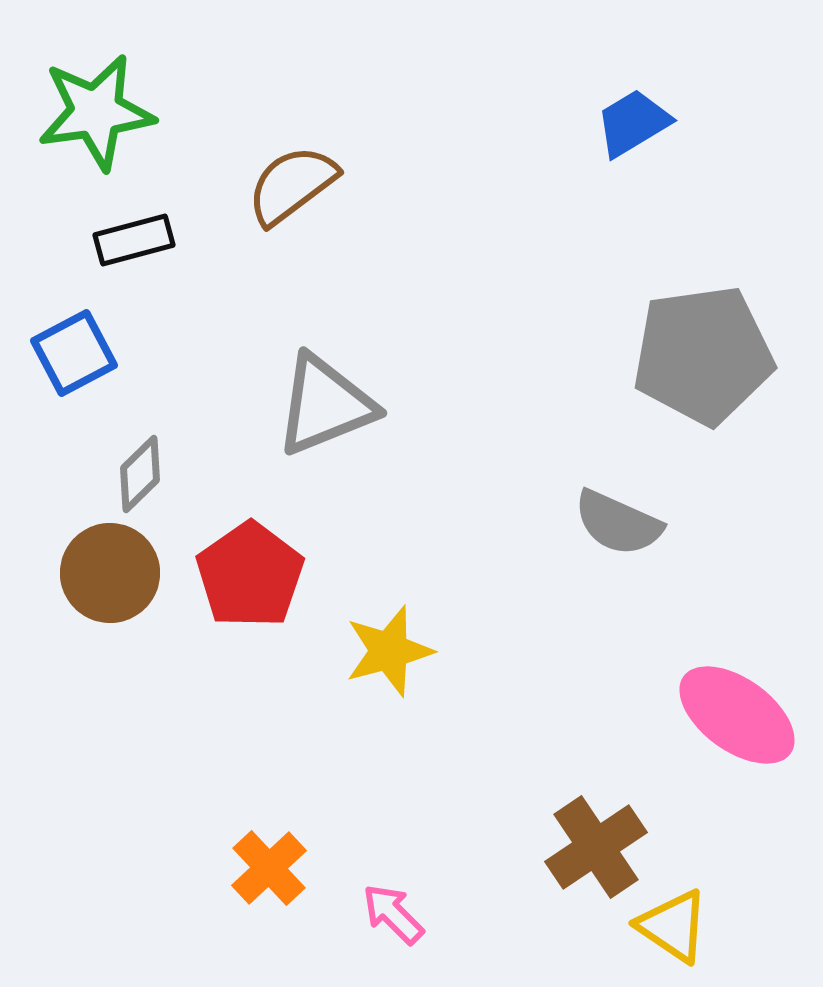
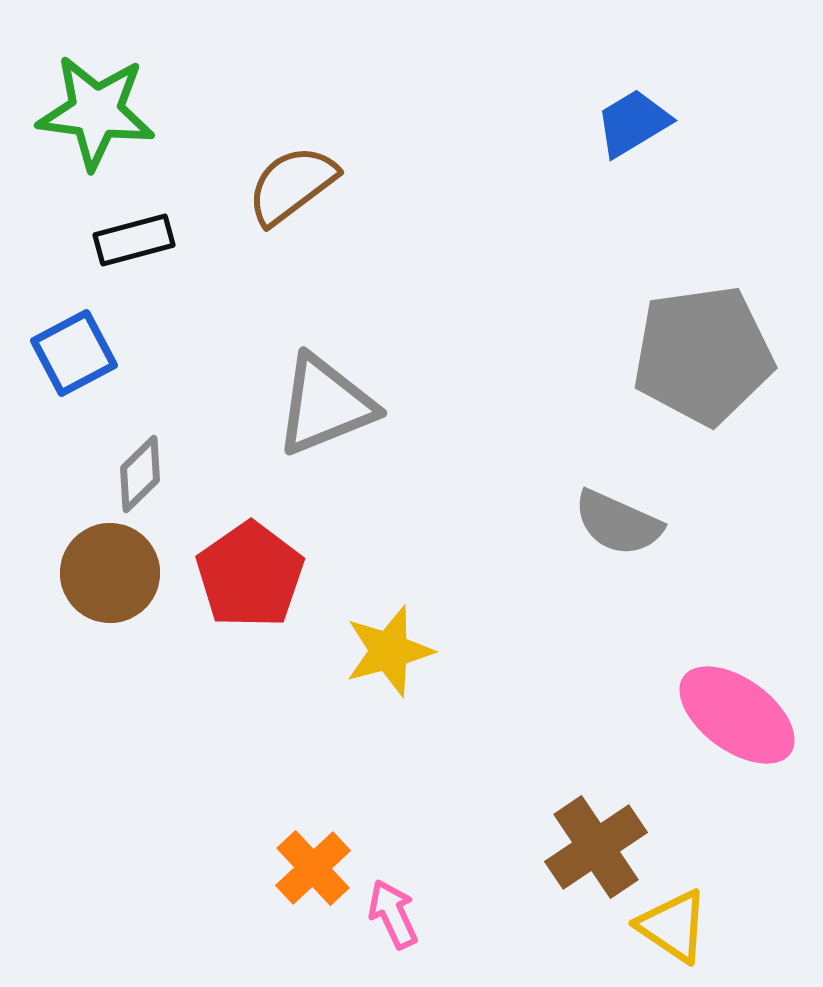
green star: rotated 15 degrees clockwise
orange cross: moved 44 px right
pink arrow: rotated 20 degrees clockwise
